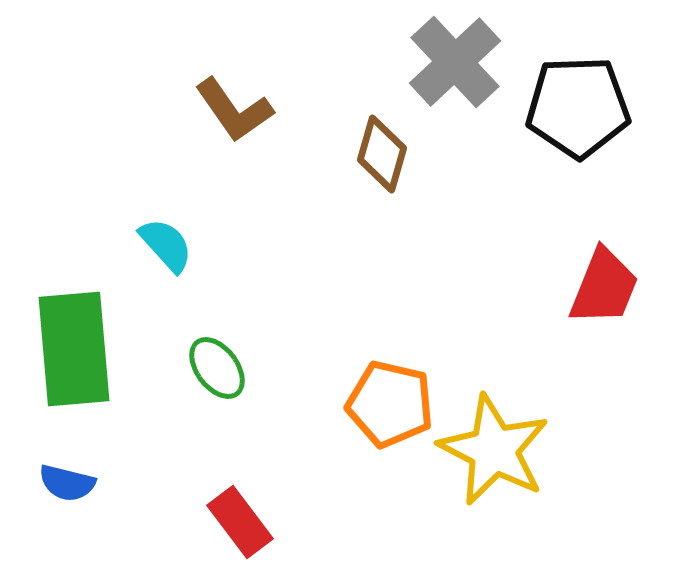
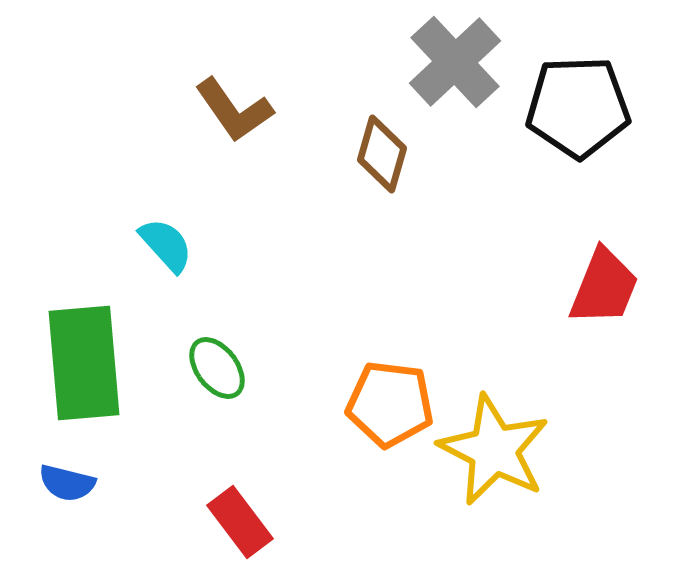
green rectangle: moved 10 px right, 14 px down
orange pentagon: rotated 6 degrees counterclockwise
